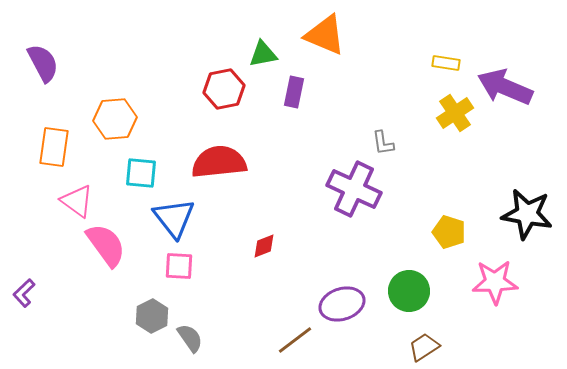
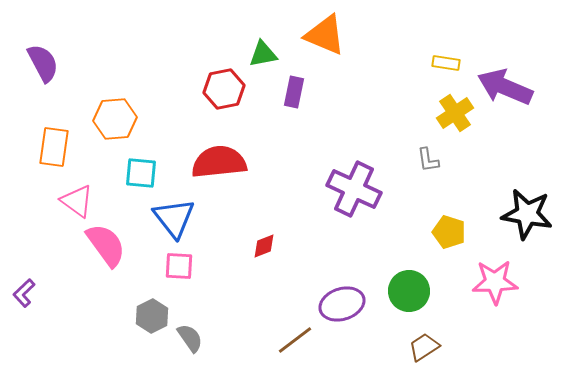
gray L-shape: moved 45 px right, 17 px down
